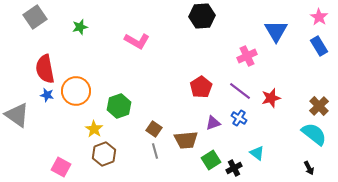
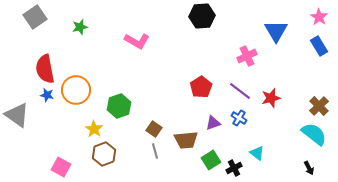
orange circle: moved 1 px up
